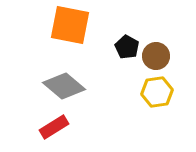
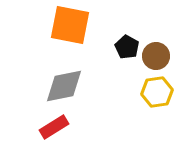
gray diamond: rotated 51 degrees counterclockwise
